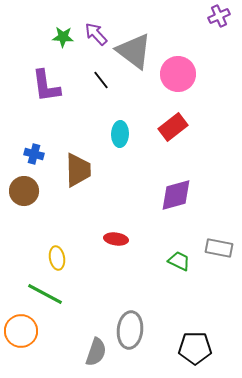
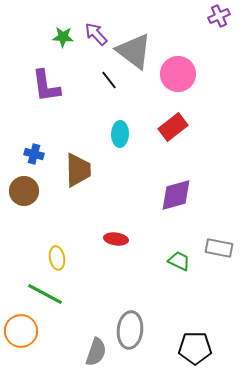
black line: moved 8 px right
